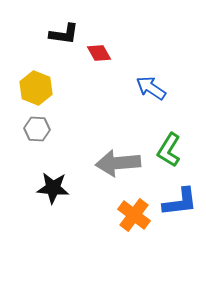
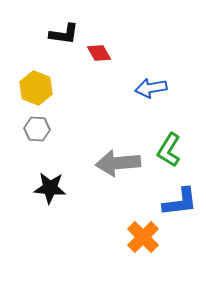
blue arrow: rotated 44 degrees counterclockwise
black star: moved 3 px left
orange cross: moved 9 px right, 22 px down; rotated 8 degrees clockwise
